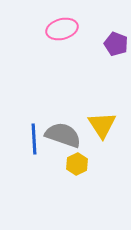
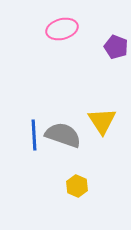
purple pentagon: moved 3 px down
yellow triangle: moved 4 px up
blue line: moved 4 px up
yellow hexagon: moved 22 px down; rotated 10 degrees counterclockwise
